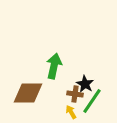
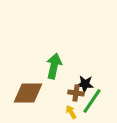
black star: rotated 24 degrees counterclockwise
brown cross: moved 1 px right, 1 px up
